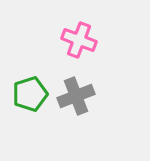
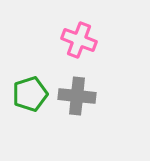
gray cross: moved 1 px right; rotated 27 degrees clockwise
